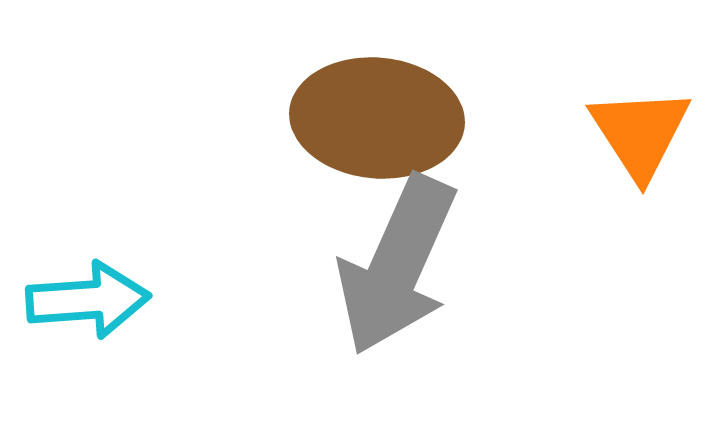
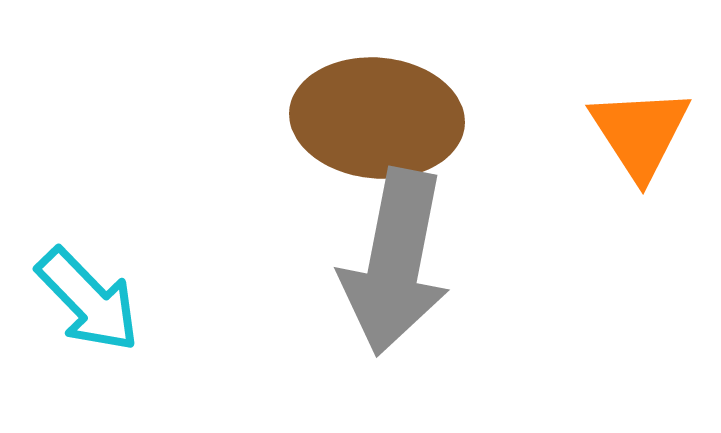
gray arrow: moved 2 px left, 3 px up; rotated 13 degrees counterclockwise
cyan arrow: rotated 50 degrees clockwise
